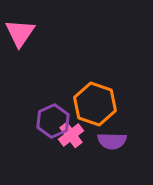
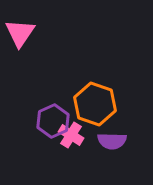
pink cross: rotated 20 degrees counterclockwise
